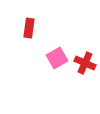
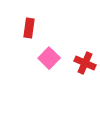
pink square: moved 8 px left; rotated 15 degrees counterclockwise
